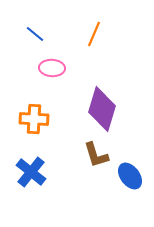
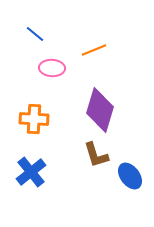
orange line: moved 16 px down; rotated 45 degrees clockwise
purple diamond: moved 2 px left, 1 px down
blue cross: rotated 12 degrees clockwise
